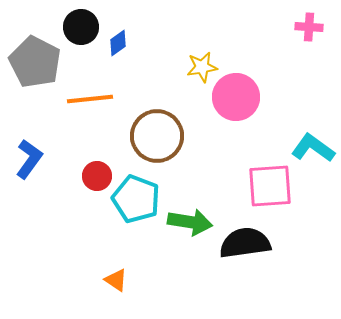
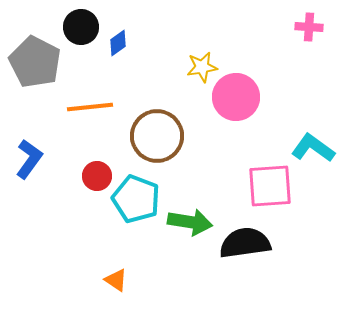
orange line: moved 8 px down
